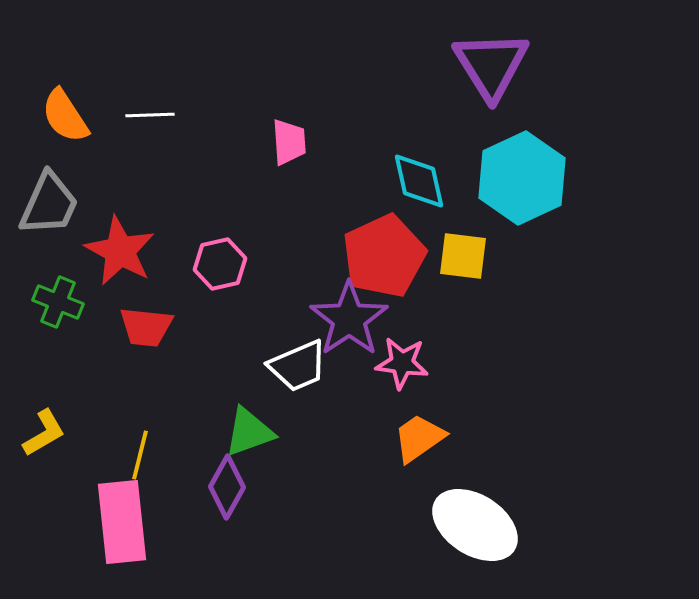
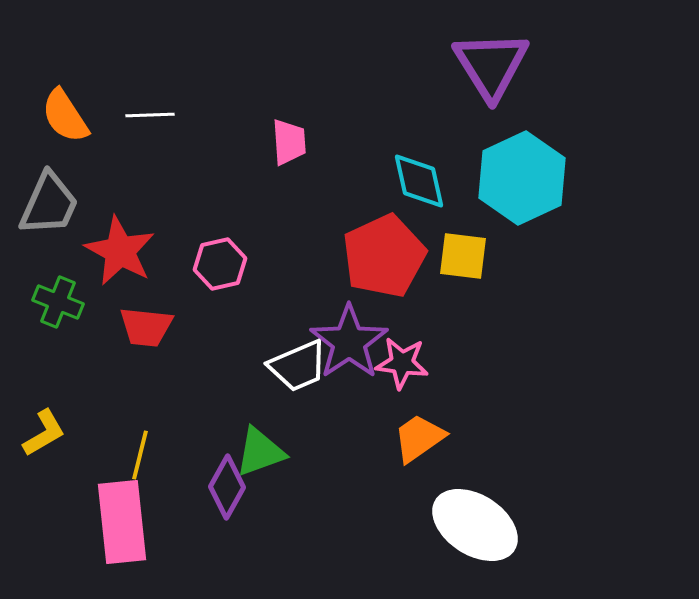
purple star: moved 23 px down
green triangle: moved 11 px right, 20 px down
